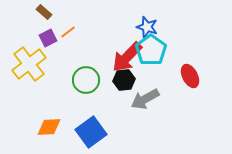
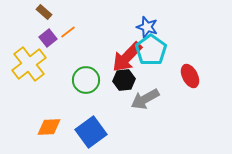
purple square: rotated 12 degrees counterclockwise
